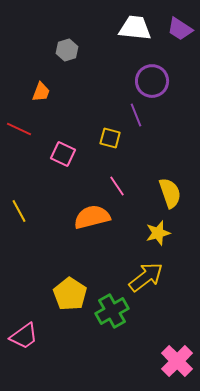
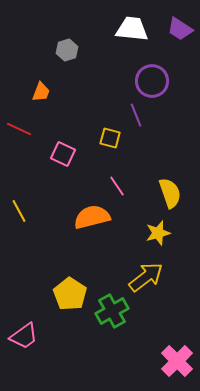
white trapezoid: moved 3 px left, 1 px down
